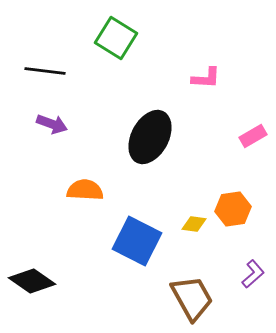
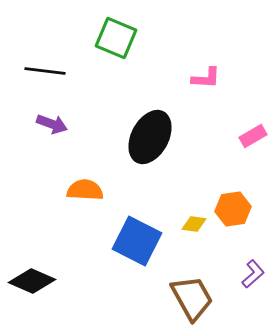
green square: rotated 9 degrees counterclockwise
black diamond: rotated 12 degrees counterclockwise
